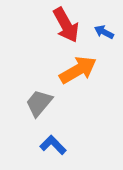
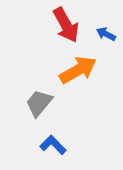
blue arrow: moved 2 px right, 2 px down
